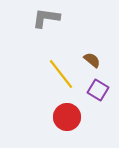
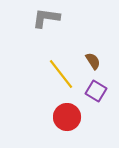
brown semicircle: moved 1 px right, 1 px down; rotated 18 degrees clockwise
purple square: moved 2 px left, 1 px down
